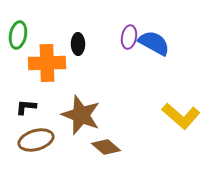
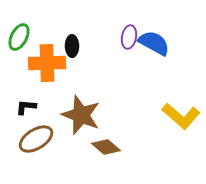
green ellipse: moved 1 px right, 2 px down; rotated 16 degrees clockwise
black ellipse: moved 6 px left, 2 px down
brown ellipse: moved 1 px up; rotated 16 degrees counterclockwise
